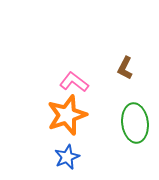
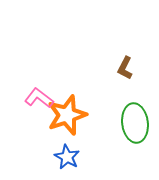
pink L-shape: moved 35 px left, 16 px down
blue star: rotated 20 degrees counterclockwise
